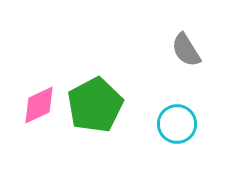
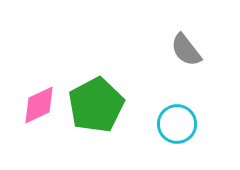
gray semicircle: rotated 6 degrees counterclockwise
green pentagon: moved 1 px right
